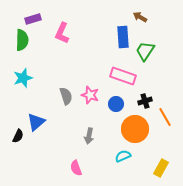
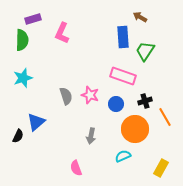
gray arrow: moved 2 px right
